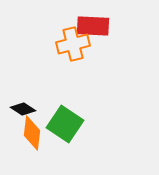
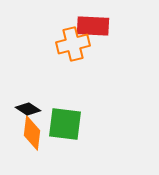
black diamond: moved 5 px right
green square: rotated 27 degrees counterclockwise
